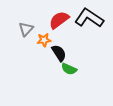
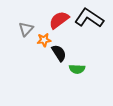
green semicircle: moved 8 px right; rotated 21 degrees counterclockwise
